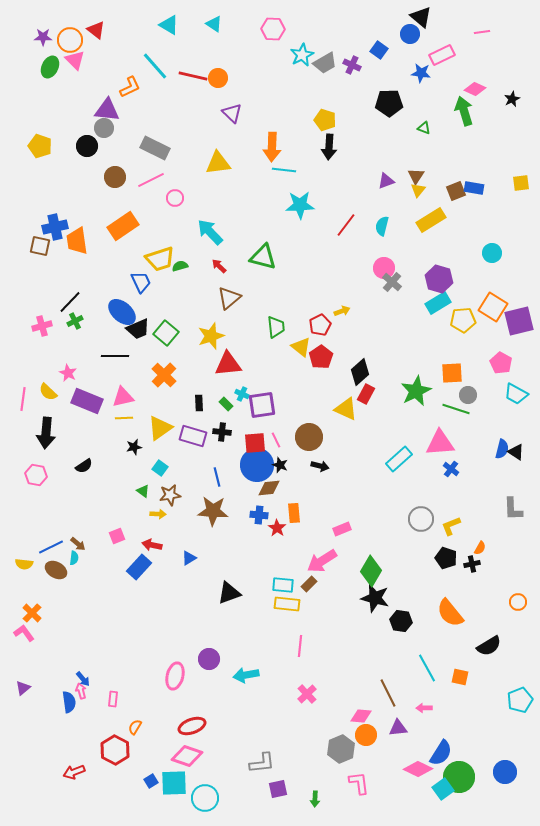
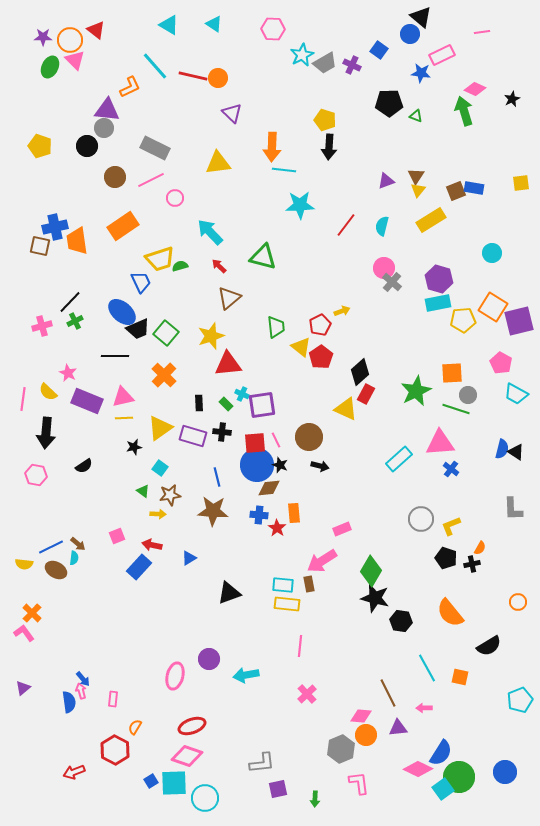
green triangle at (424, 128): moved 8 px left, 12 px up
cyan rectangle at (438, 303): rotated 20 degrees clockwise
brown rectangle at (309, 584): rotated 56 degrees counterclockwise
